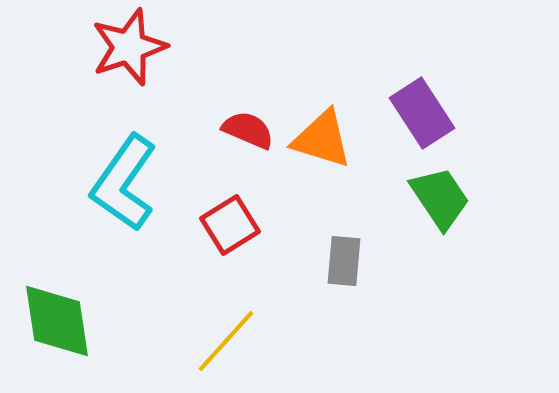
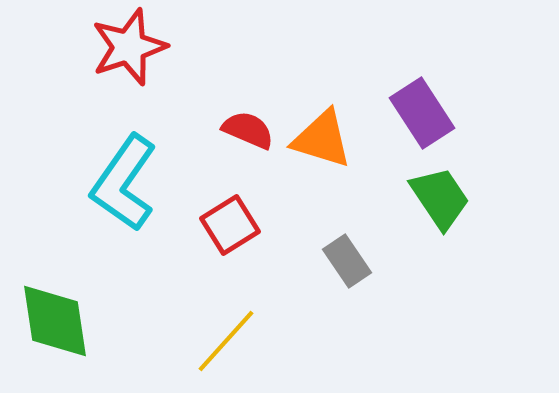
gray rectangle: moved 3 px right; rotated 39 degrees counterclockwise
green diamond: moved 2 px left
